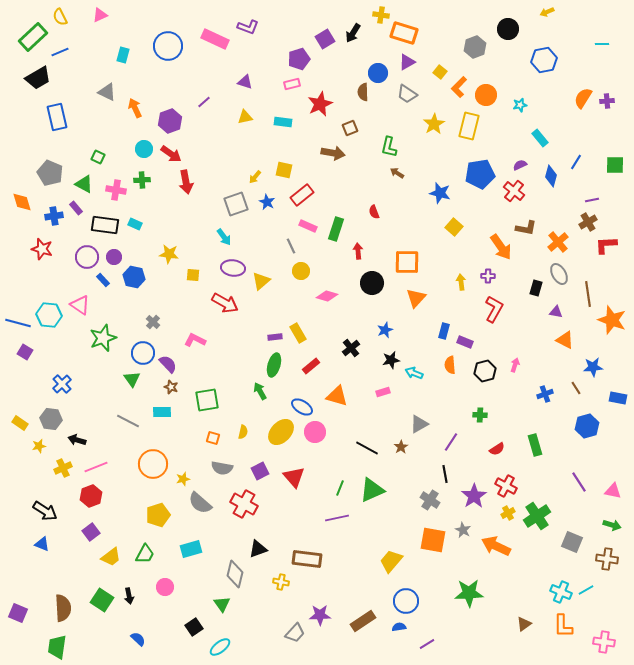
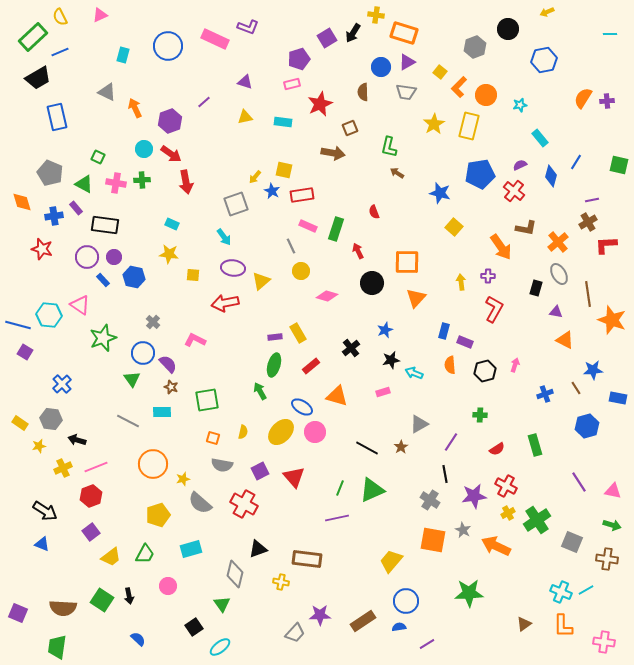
yellow cross at (381, 15): moved 5 px left
purple square at (325, 39): moved 2 px right, 1 px up
cyan line at (602, 44): moved 8 px right, 10 px up
blue circle at (378, 73): moved 3 px right, 6 px up
gray trapezoid at (407, 94): moved 1 px left, 2 px up; rotated 25 degrees counterclockwise
green square at (615, 165): moved 4 px right; rotated 12 degrees clockwise
pink cross at (116, 190): moved 7 px up
red rectangle at (302, 195): rotated 30 degrees clockwise
blue star at (267, 202): moved 5 px right, 11 px up
cyan rectangle at (135, 224): moved 37 px right
red arrow at (358, 251): rotated 21 degrees counterclockwise
red arrow at (225, 303): rotated 140 degrees clockwise
blue line at (18, 323): moved 2 px down
blue star at (593, 367): moved 3 px down
gray semicircle at (222, 468): moved 3 px up
purple star at (474, 496): rotated 25 degrees clockwise
green cross at (537, 516): moved 4 px down
pink circle at (165, 587): moved 3 px right, 1 px up
brown semicircle at (63, 608): rotated 96 degrees clockwise
